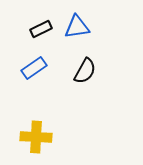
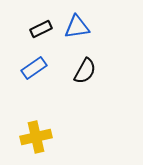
yellow cross: rotated 16 degrees counterclockwise
